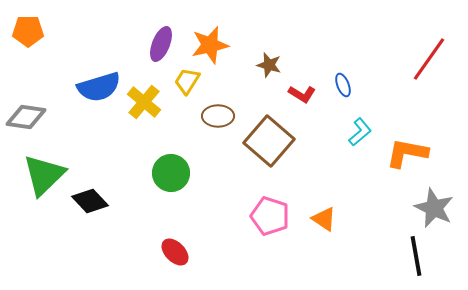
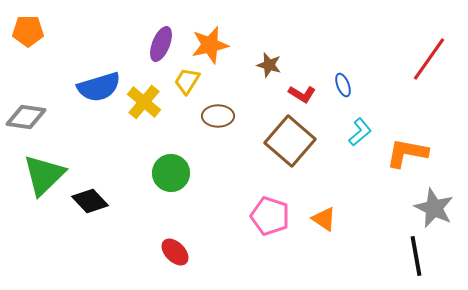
brown square: moved 21 px right
